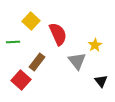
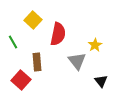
yellow square: moved 2 px right, 1 px up
red semicircle: rotated 35 degrees clockwise
green line: rotated 64 degrees clockwise
brown rectangle: rotated 42 degrees counterclockwise
